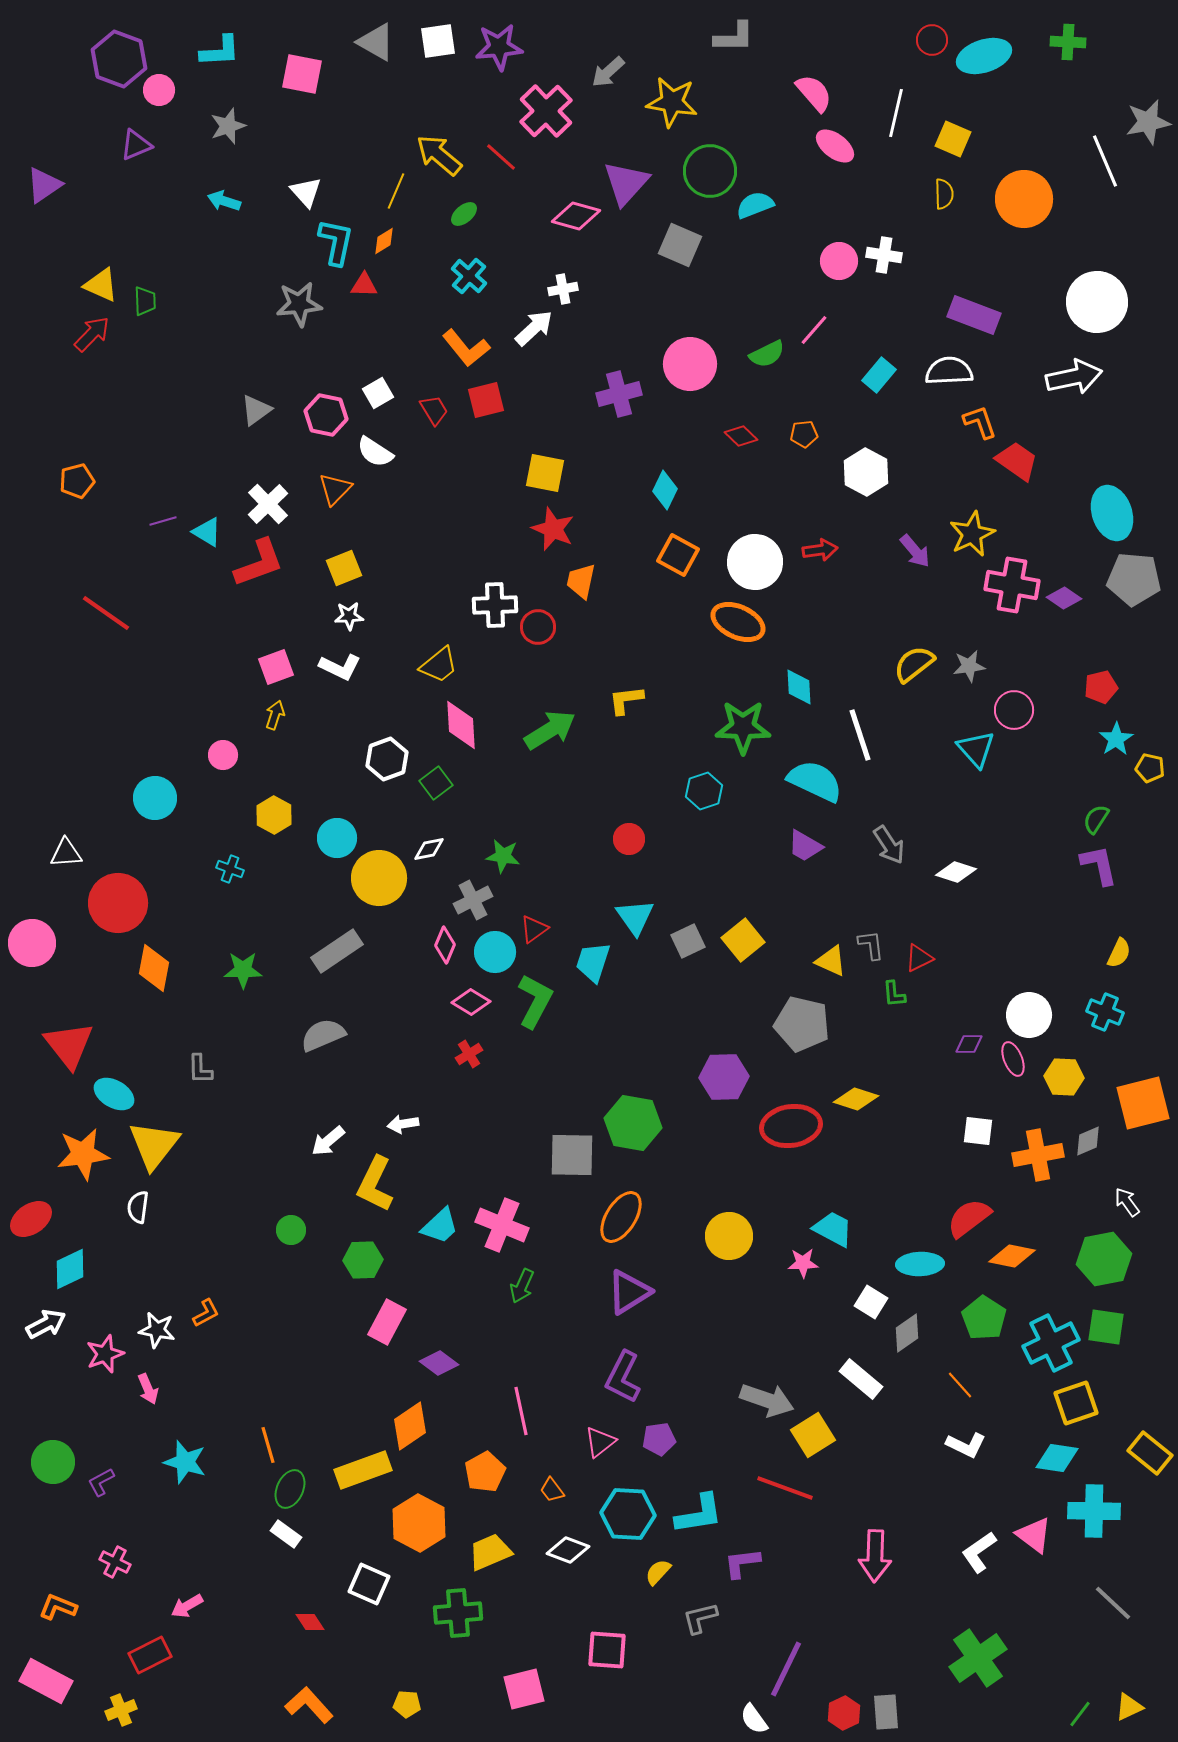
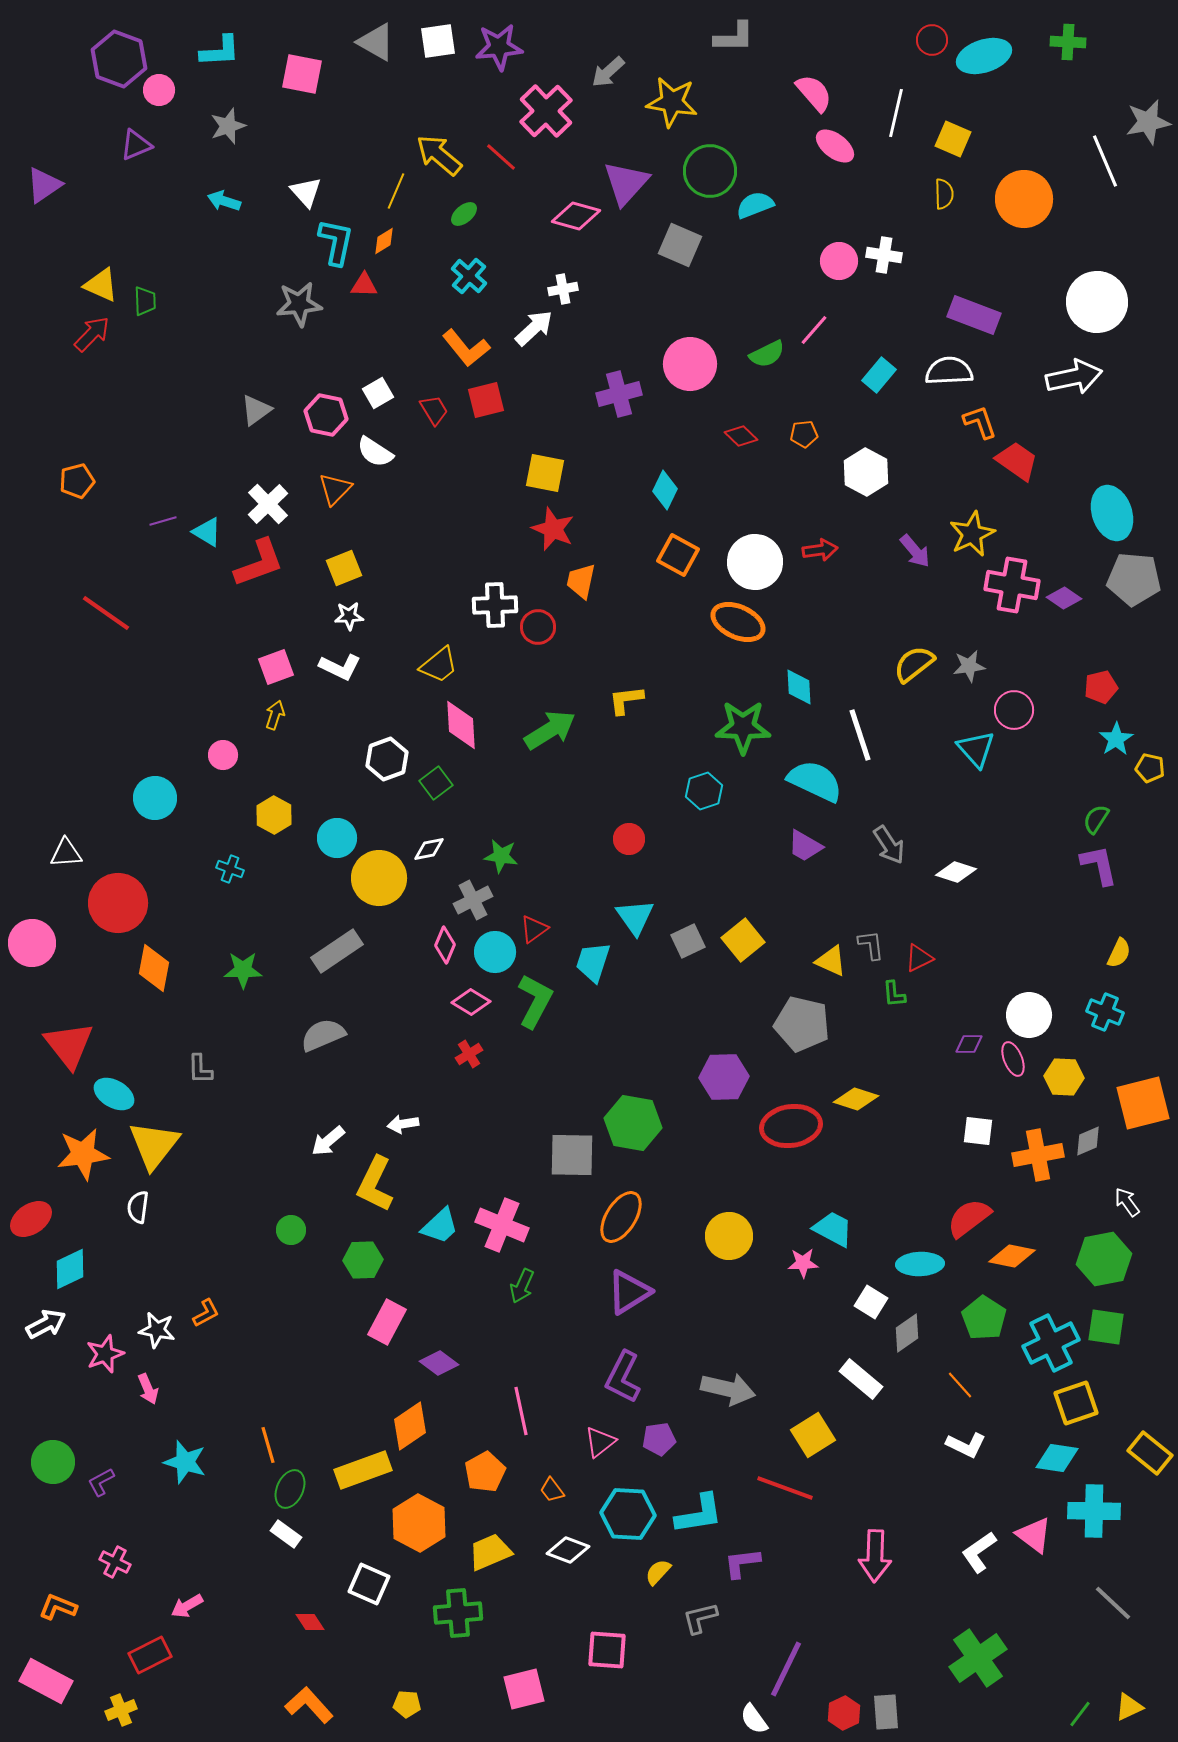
green star at (503, 856): moved 2 px left
gray arrow at (767, 1400): moved 39 px left, 11 px up; rotated 6 degrees counterclockwise
